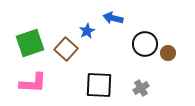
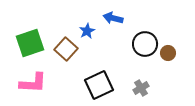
black square: rotated 28 degrees counterclockwise
